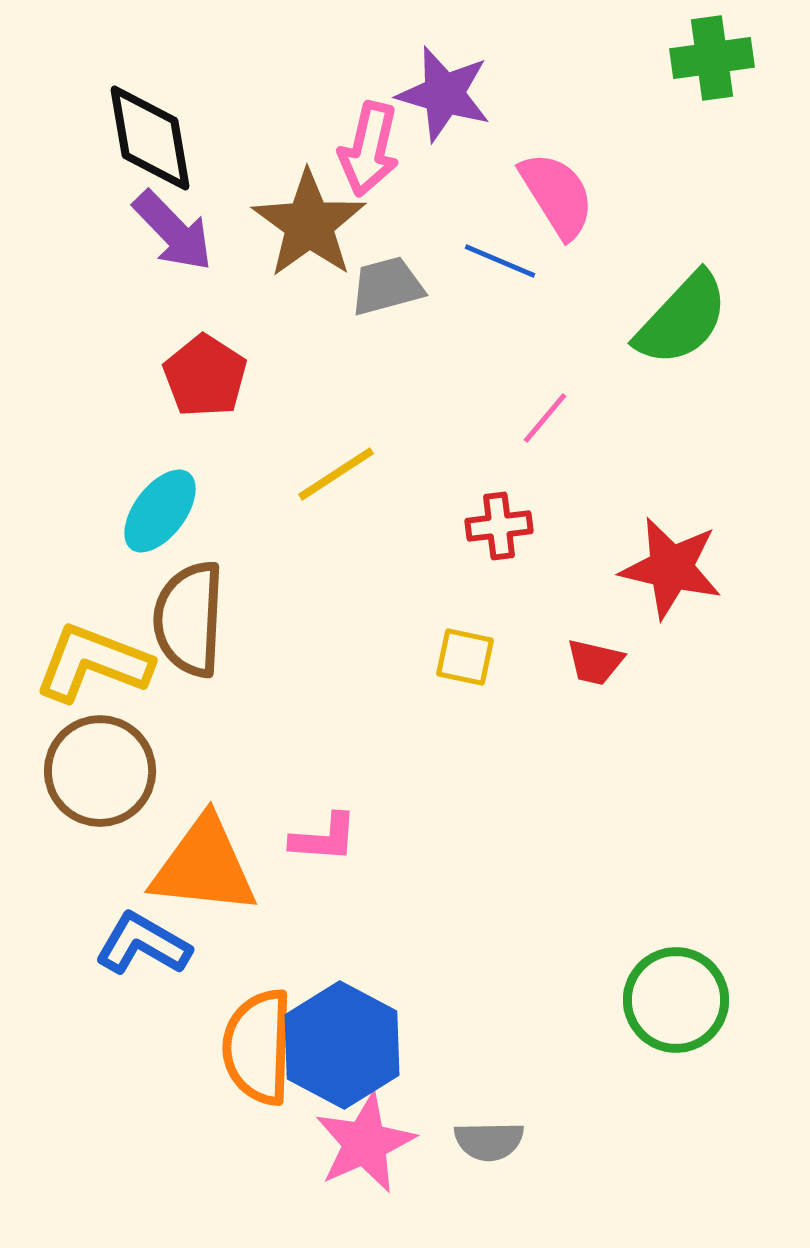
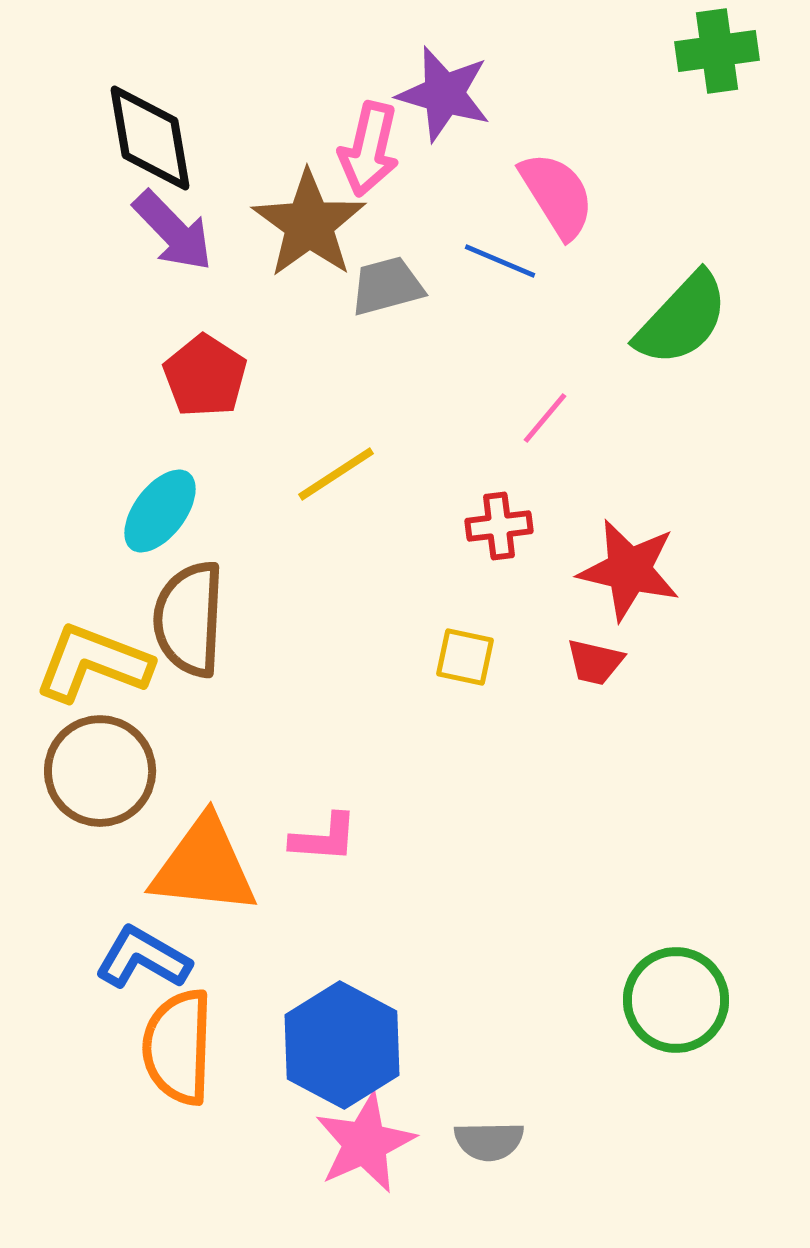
green cross: moved 5 px right, 7 px up
red star: moved 42 px left, 2 px down
blue L-shape: moved 14 px down
orange semicircle: moved 80 px left
